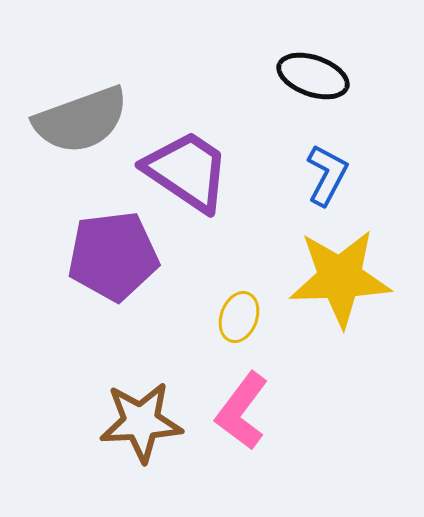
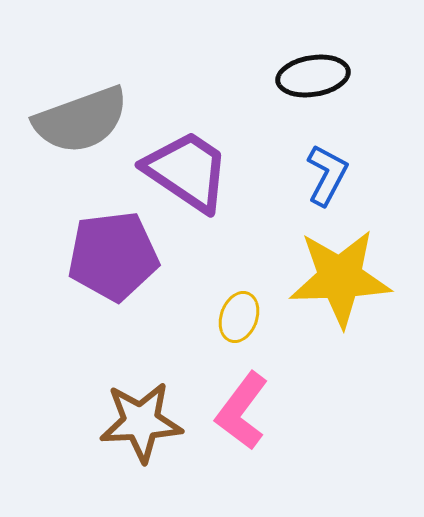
black ellipse: rotated 28 degrees counterclockwise
